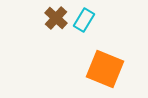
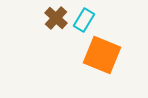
orange square: moved 3 px left, 14 px up
